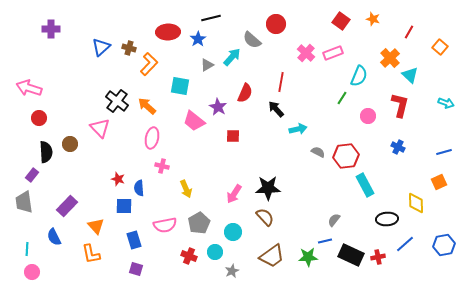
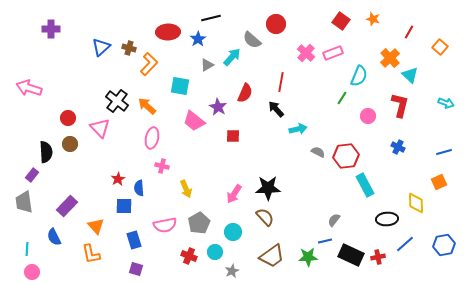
red circle at (39, 118): moved 29 px right
red star at (118, 179): rotated 24 degrees clockwise
